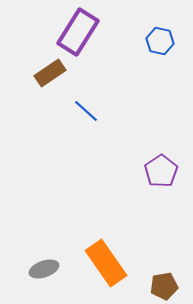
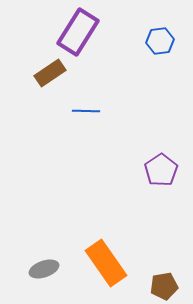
blue hexagon: rotated 20 degrees counterclockwise
blue line: rotated 40 degrees counterclockwise
purple pentagon: moved 1 px up
